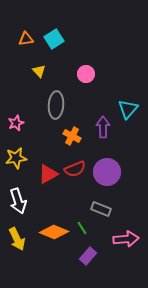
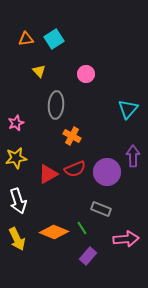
purple arrow: moved 30 px right, 29 px down
